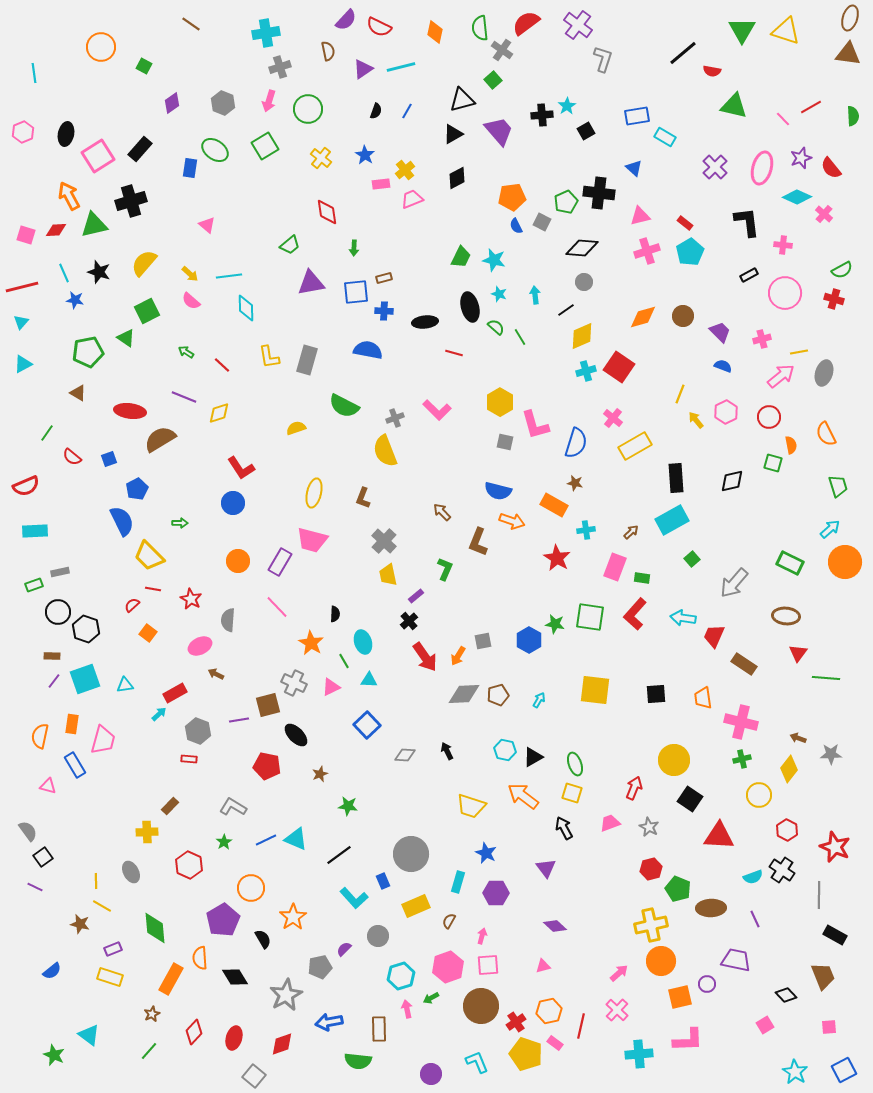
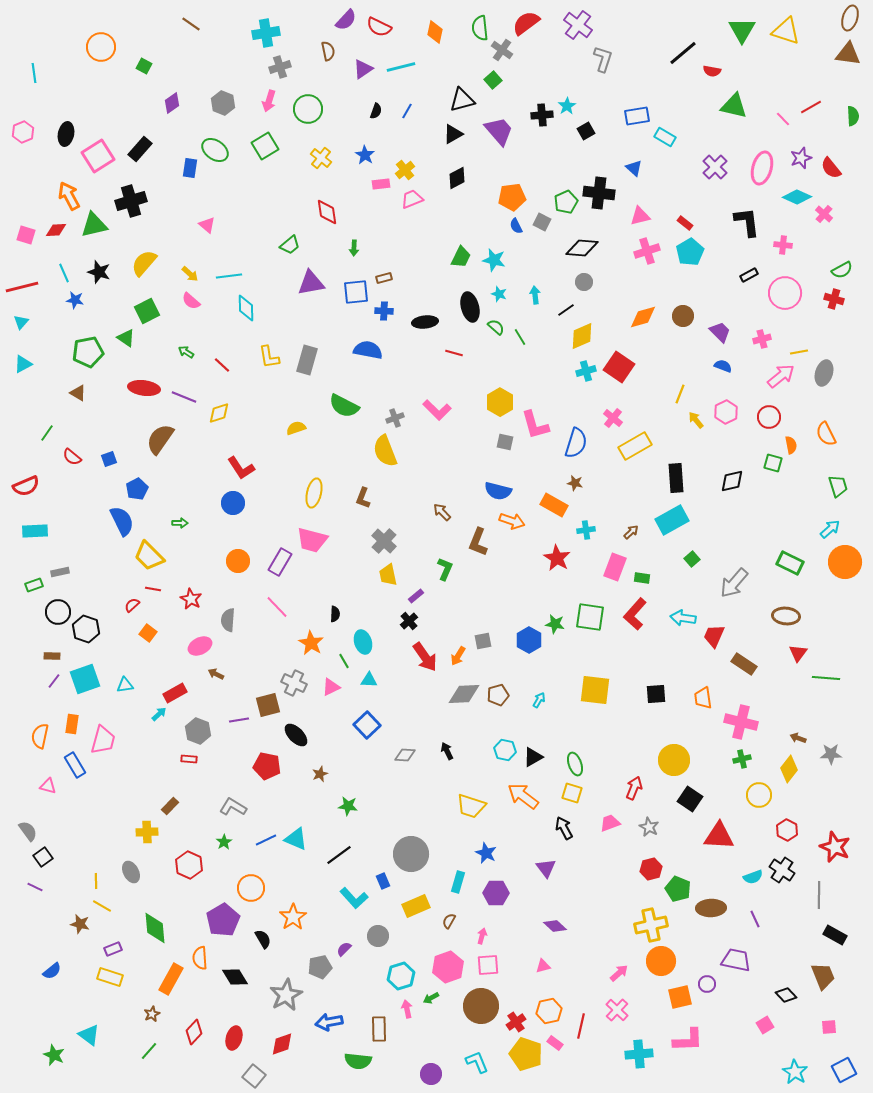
red ellipse at (130, 411): moved 14 px right, 23 px up
brown semicircle at (160, 439): rotated 24 degrees counterclockwise
